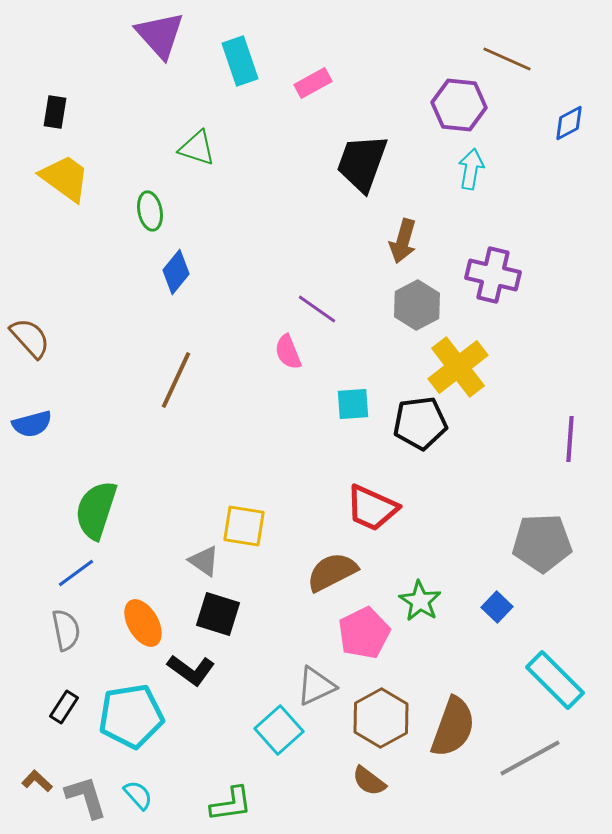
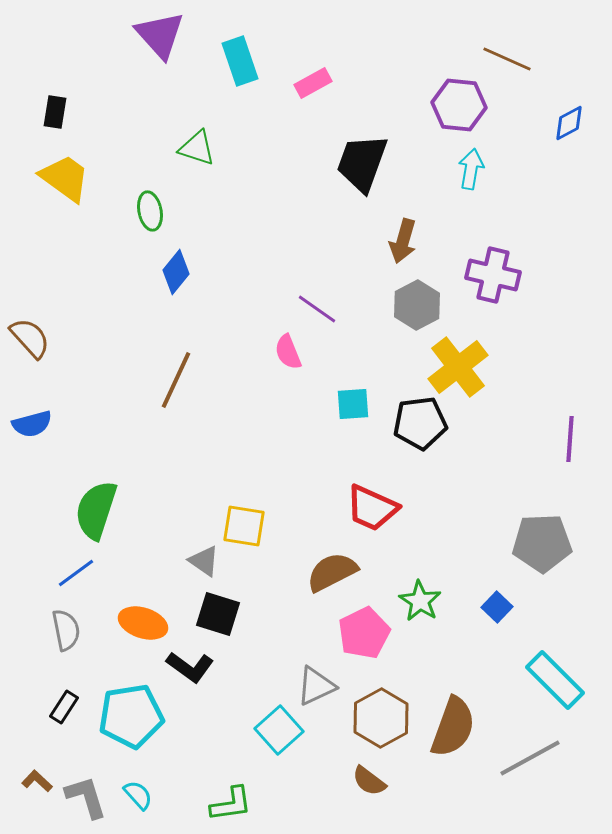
orange ellipse at (143, 623): rotated 42 degrees counterclockwise
black L-shape at (191, 670): moved 1 px left, 3 px up
